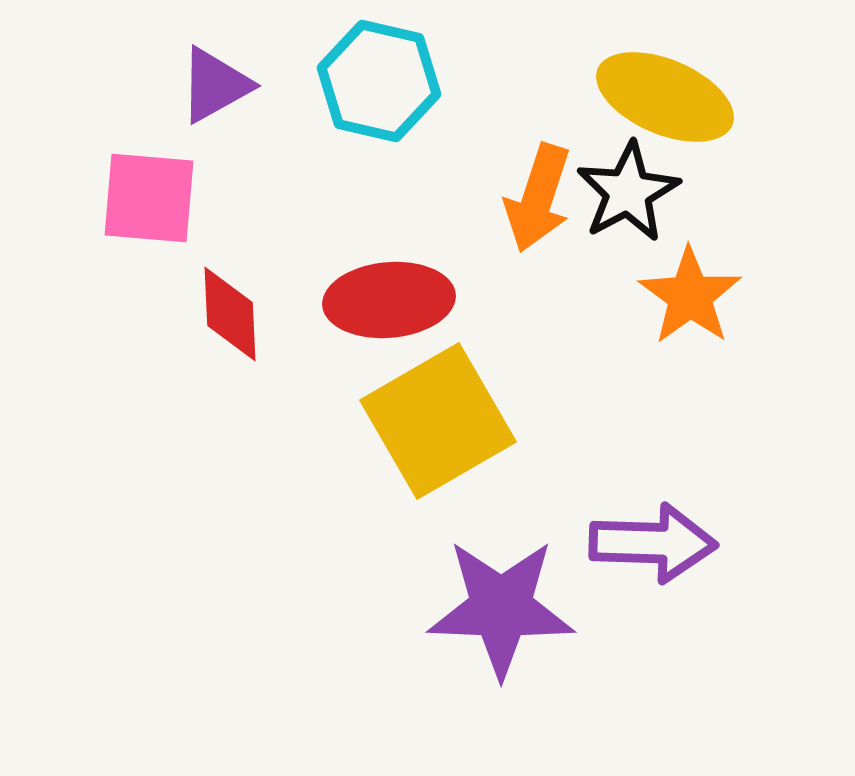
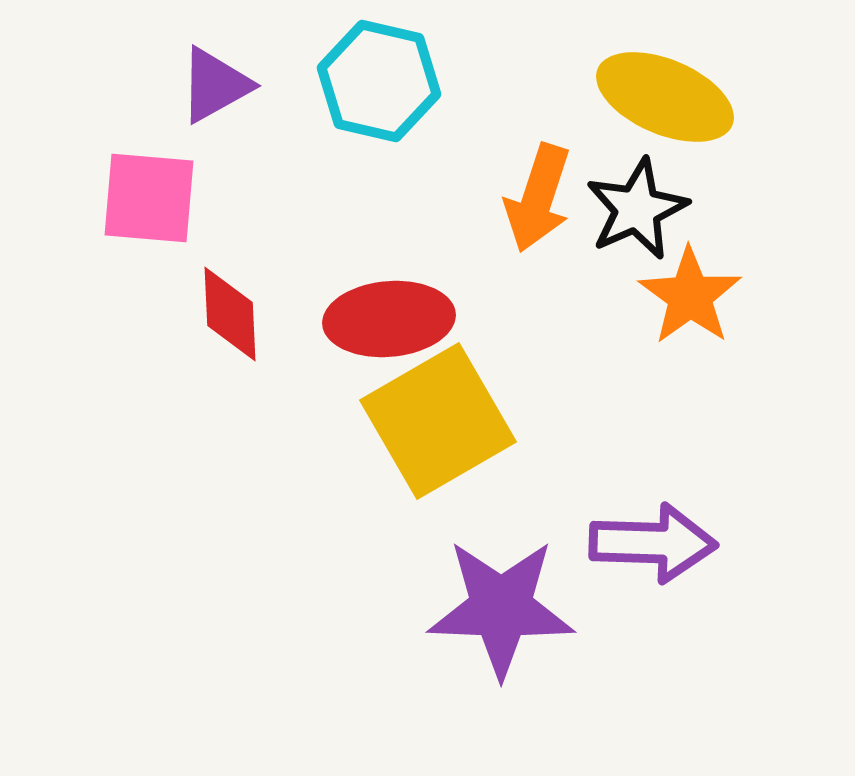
black star: moved 9 px right, 17 px down; rotated 4 degrees clockwise
red ellipse: moved 19 px down
